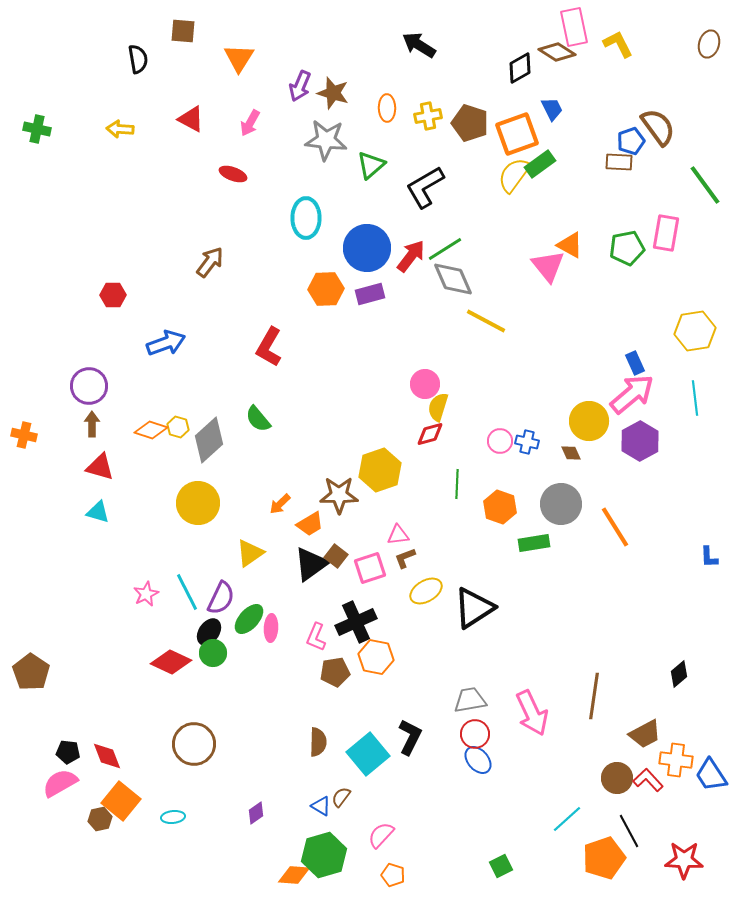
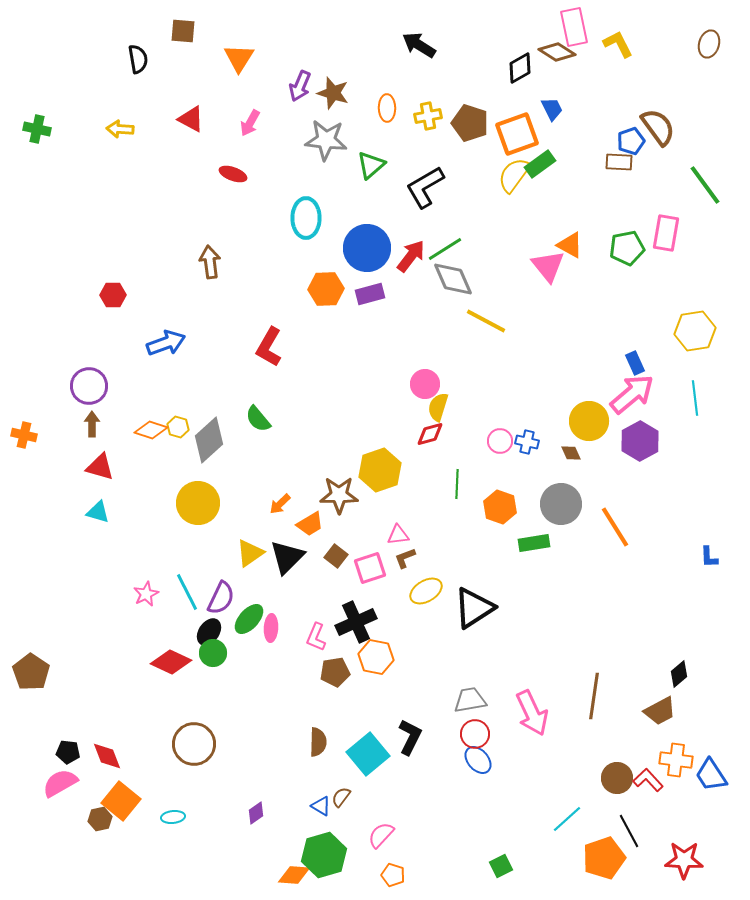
brown arrow at (210, 262): rotated 44 degrees counterclockwise
black triangle at (311, 564): moved 24 px left, 7 px up; rotated 9 degrees counterclockwise
brown trapezoid at (645, 734): moved 15 px right, 23 px up
